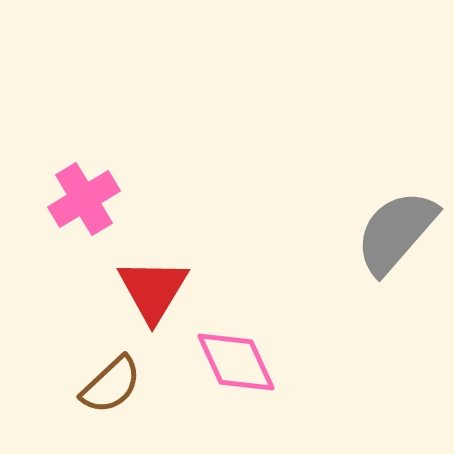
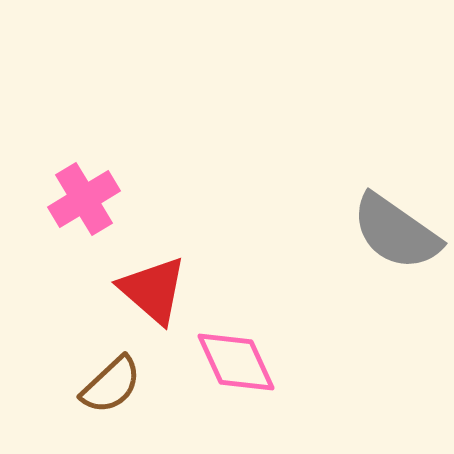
gray semicircle: rotated 96 degrees counterclockwise
red triangle: rotated 20 degrees counterclockwise
